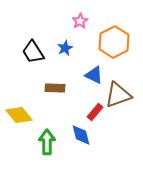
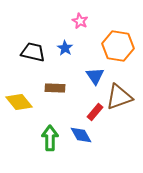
pink star: rotated 14 degrees counterclockwise
orange hexagon: moved 4 px right, 4 px down; rotated 24 degrees counterclockwise
blue star: rotated 14 degrees counterclockwise
black trapezoid: rotated 135 degrees clockwise
blue triangle: moved 1 px right, 1 px down; rotated 30 degrees clockwise
brown triangle: moved 1 px right, 2 px down
yellow diamond: moved 13 px up
blue diamond: rotated 15 degrees counterclockwise
green arrow: moved 3 px right, 4 px up
